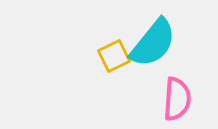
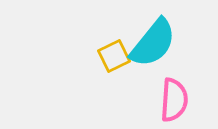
pink semicircle: moved 3 px left, 1 px down
